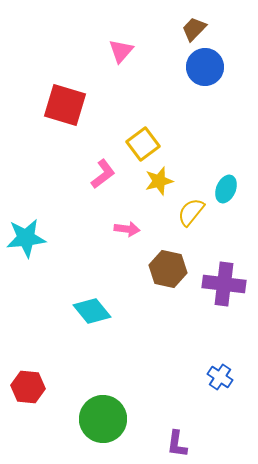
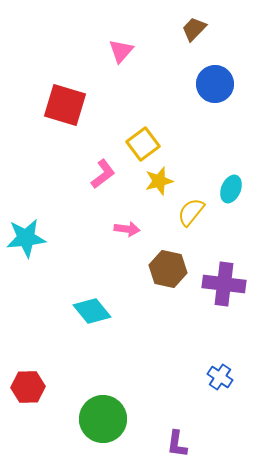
blue circle: moved 10 px right, 17 px down
cyan ellipse: moved 5 px right
red hexagon: rotated 8 degrees counterclockwise
